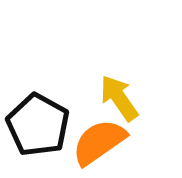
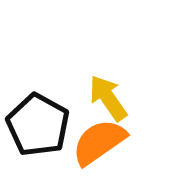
yellow arrow: moved 11 px left
